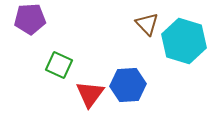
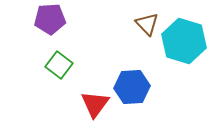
purple pentagon: moved 20 px right
green square: rotated 12 degrees clockwise
blue hexagon: moved 4 px right, 2 px down
red triangle: moved 5 px right, 10 px down
